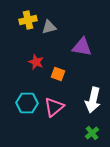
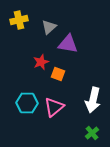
yellow cross: moved 9 px left
gray triangle: rotated 28 degrees counterclockwise
purple triangle: moved 14 px left, 3 px up
red star: moved 5 px right; rotated 28 degrees clockwise
